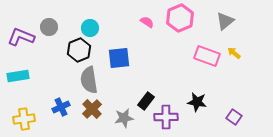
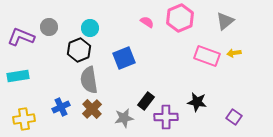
yellow arrow: rotated 48 degrees counterclockwise
blue square: moved 5 px right; rotated 15 degrees counterclockwise
